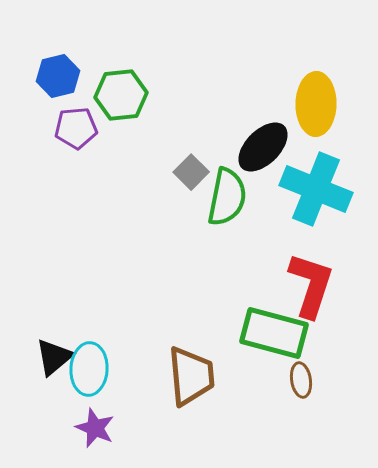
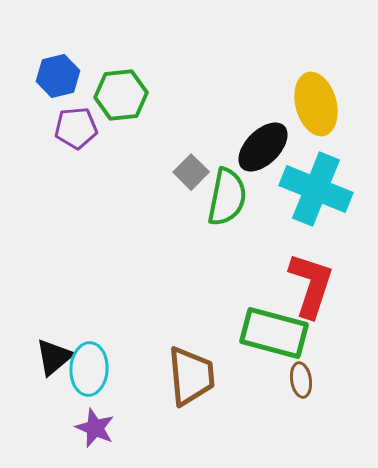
yellow ellipse: rotated 16 degrees counterclockwise
